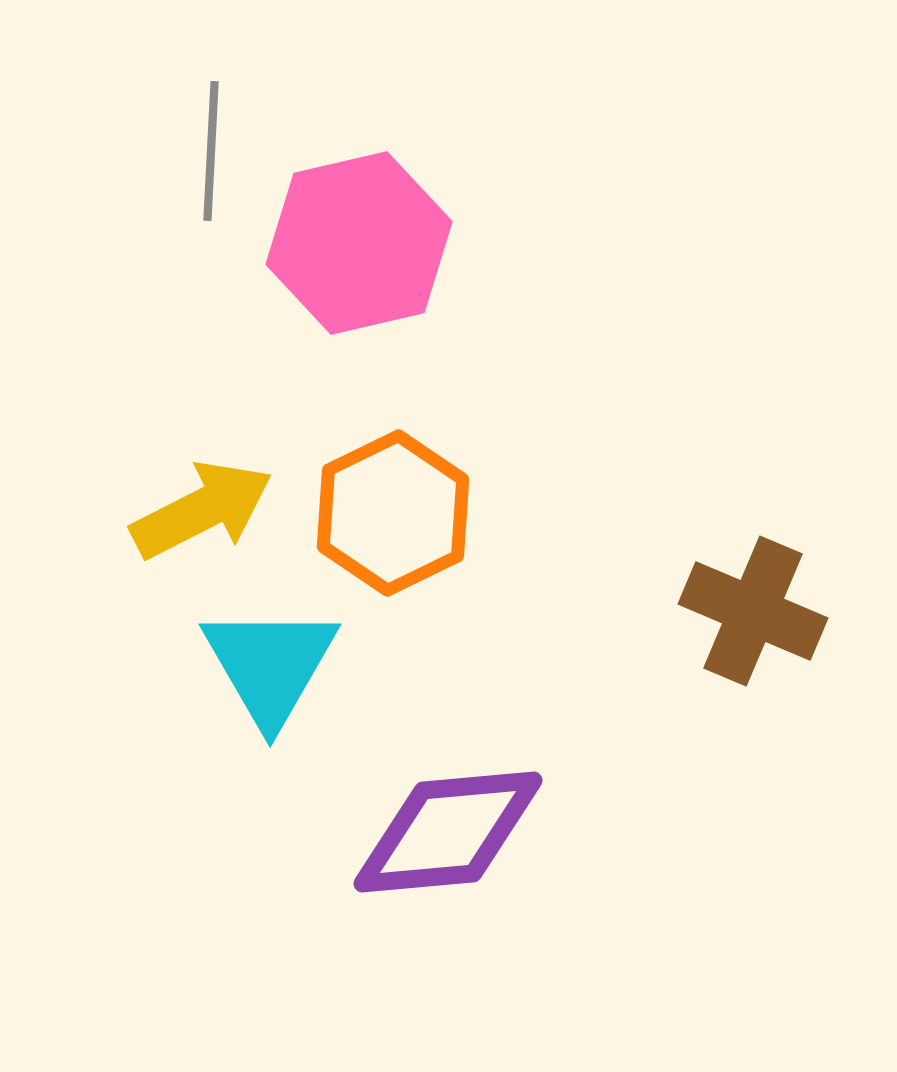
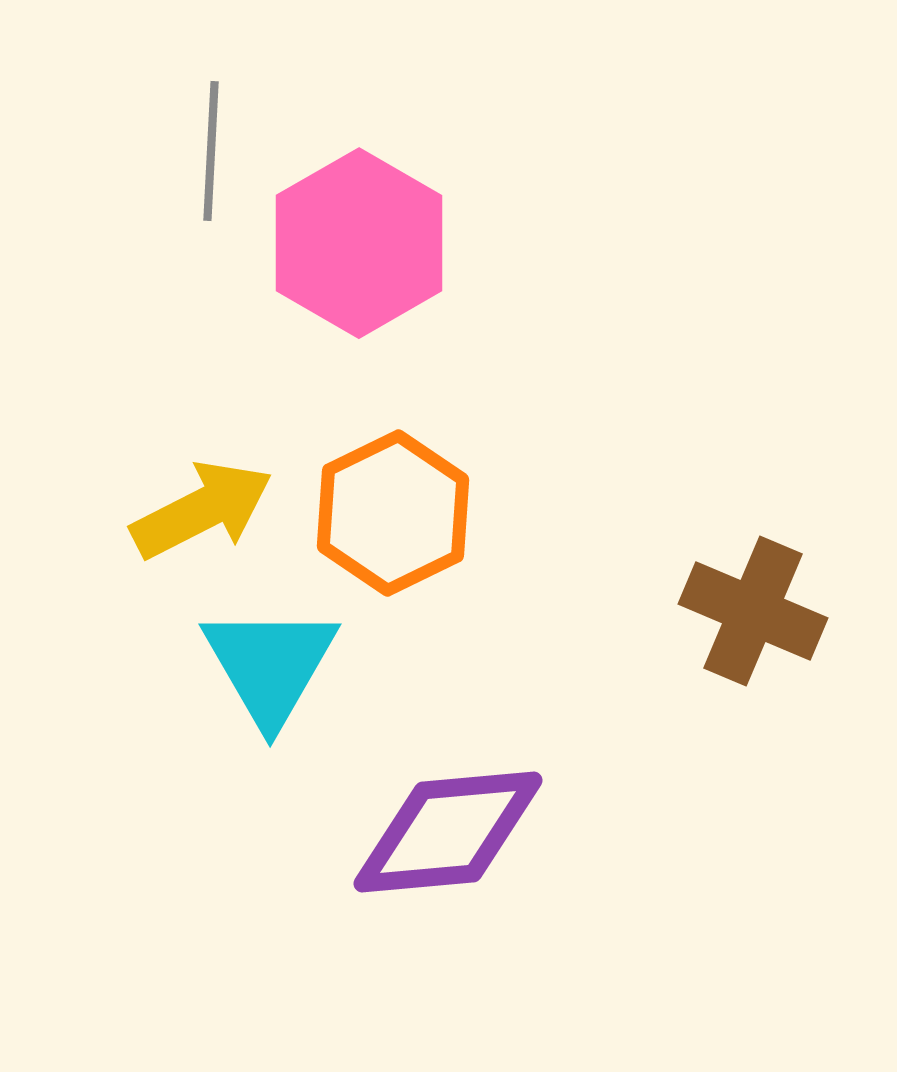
pink hexagon: rotated 17 degrees counterclockwise
